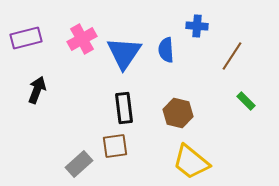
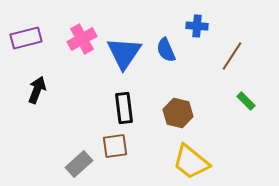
blue semicircle: rotated 20 degrees counterclockwise
